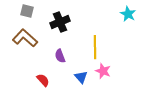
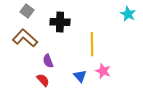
gray square: rotated 24 degrees clockwise
black cross: rotated 24 degrees clockwise
yellow line: moved 3 px left, 3 px up
purple semicircle: moved 12 px left, 5 px down
blue triangle: moved 1 px left, 1 px up
